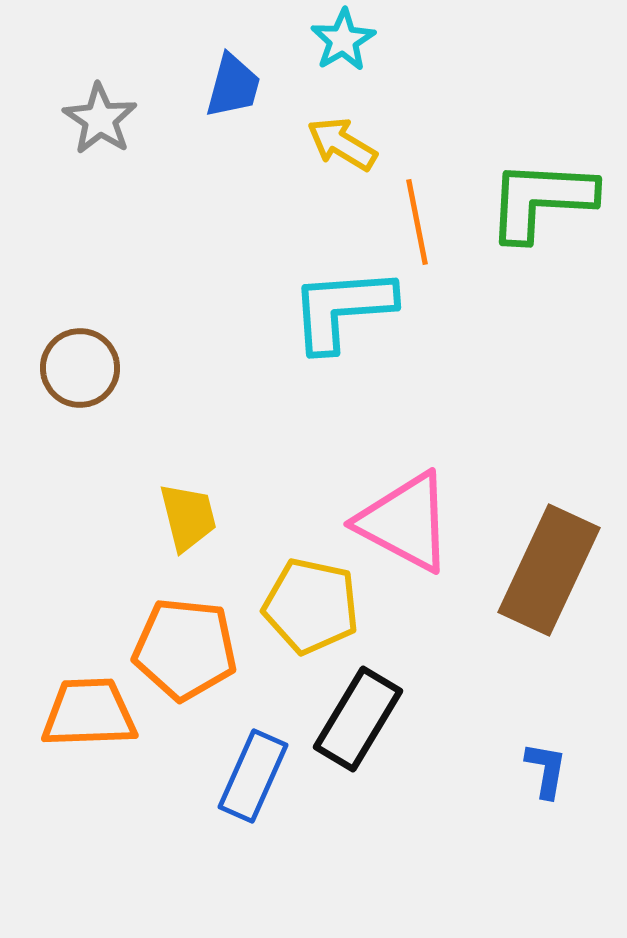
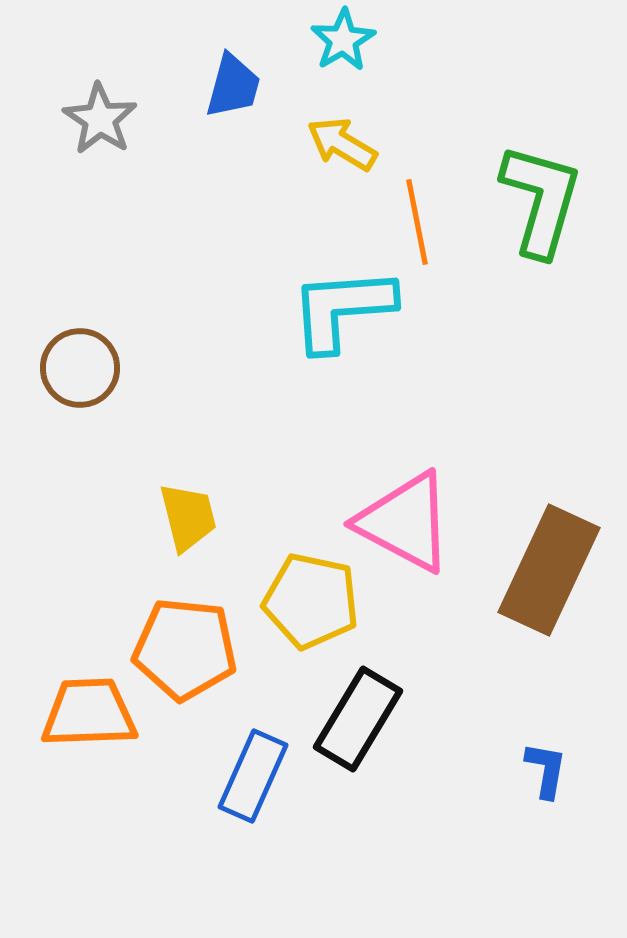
green L-shape: rotated 103 degrees clockwise
yellow pentagon: moved 5 px up
